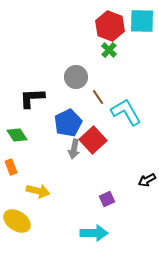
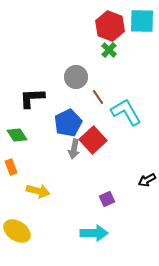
yellow ellipse: moved 10 px down
